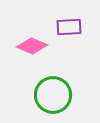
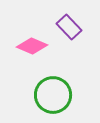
purple rectangle: rotated 50 degrees clockwise
